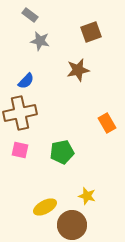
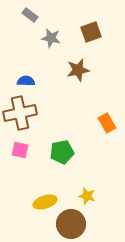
gray star: moved 11 px right, 3 px up
blue semicircle: rotated 132 degrees counterclockwise
yellow ellipse: moved 5 px up; rotated 10 degrees clockwise
brown circle: moved 1 px left, 1 px up
